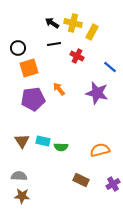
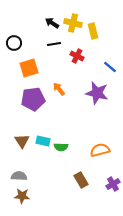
yellow rectangle: moved 1 px right, 1 px up; rotated 42 degrees counterclockwise
black circle: moved 4 px left, 5 px up
brown rectangle: rotated 35 degrees clockwise
